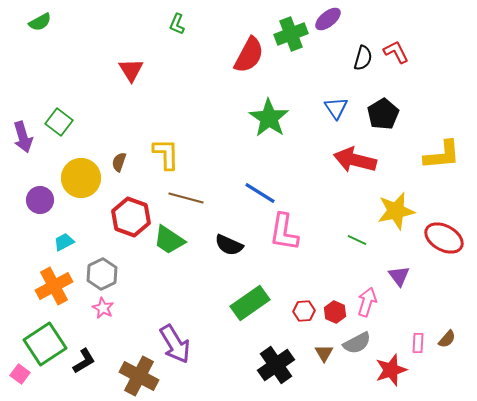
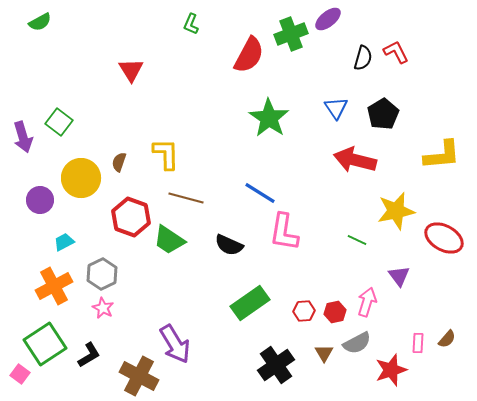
green L-shape at (177, 24): moved 14 px right
red hexagon at (335, 312): rotated 25 degrees clockwise
black L-shape at (84, 361): moved 5 px right, 6 px up
